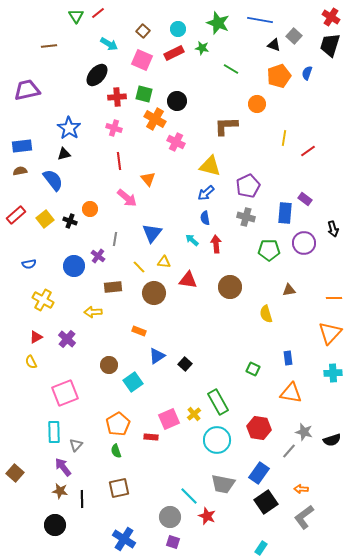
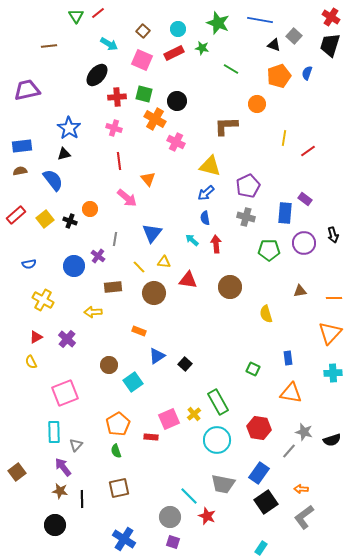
black arrow at (333, 229): moved 6 px down
brown triangle at (289, 290): moved 11 px right, 1 px down
brown square at (15, 473): moved 2 px right, 1 px up; rotated 12 degrees clockwise
